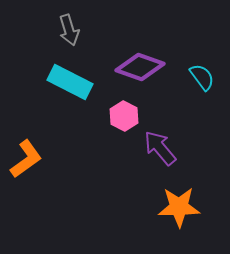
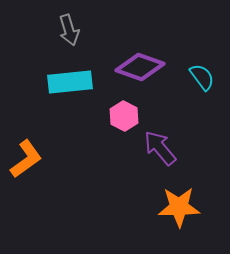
cyan rectangle: rotated 33 degrees counterclockwise
